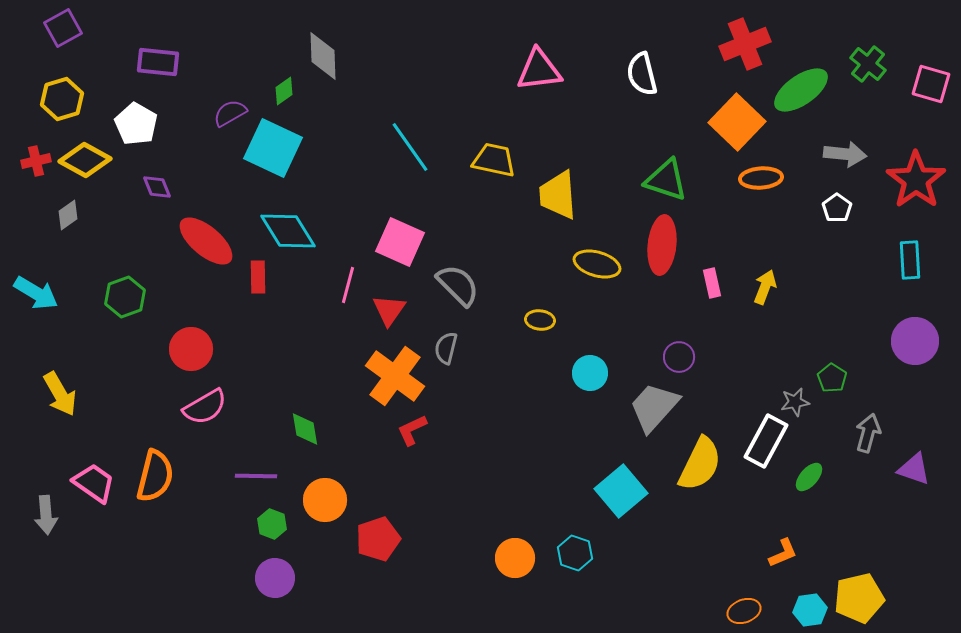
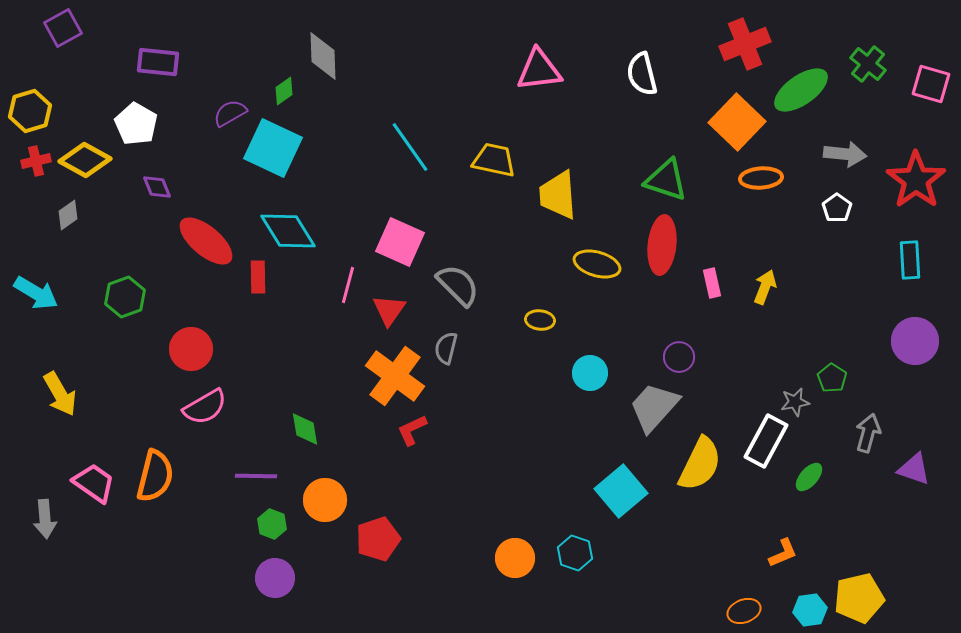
yellow hexagon at (62, 99): moved 32 px left, 12 px down
gray arrow at (46, 515): moved 1 px left, 4 px down
